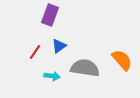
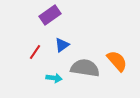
purple rectangle: rotated 35 degrees clockwise
blue triangle: moved 3 px right, 1 px up
orange semicircle: moved 5 px left, 1 px down
cyan arrow: moved 2 px right, 2 px down
